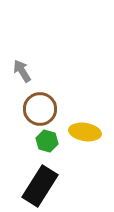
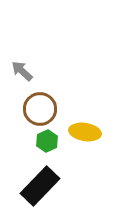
gray arrow: rotated 15 degrees counterclockwise
green hexagon: rotated 20 degrees clockwise
black rectangle: rotated 12 degrees clockwise
